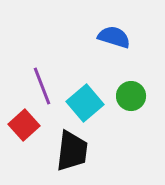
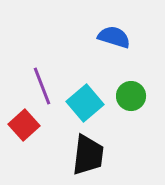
black trapezoid: moved 16 px right, 4 px down
